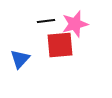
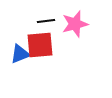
red square: moved 20 px left
blue triangle: moved 5 px up; rotated 25 degrees clockwise
